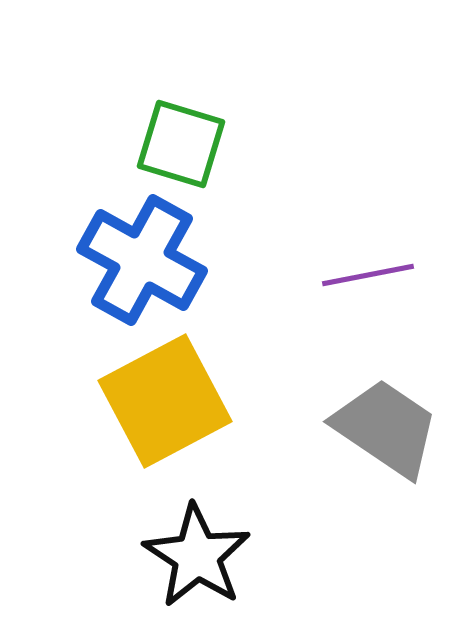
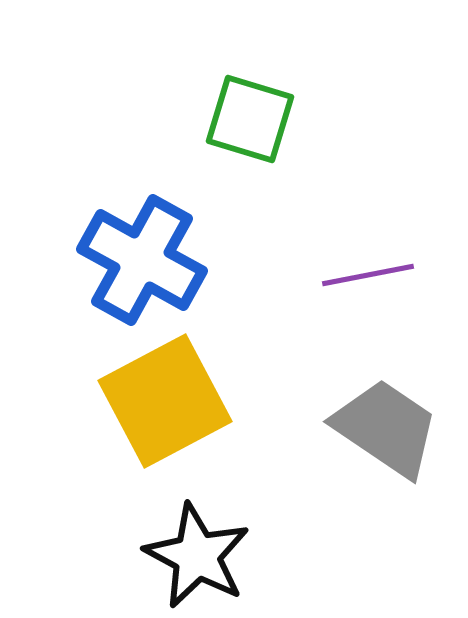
green square: moved 69 px right, 25 px up
black star: rotated 5 degrees counterclockwise
